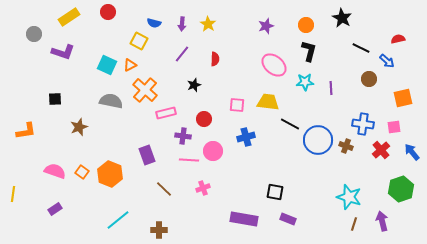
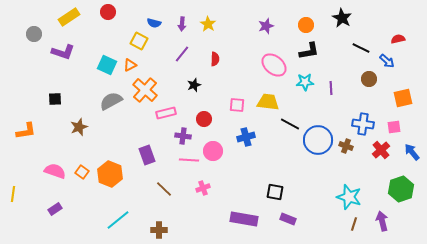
black L-shape at (309, 51): rotated 65 degrees clockwise
gray semicircle at (111, 101): rotated 40 degrees counterclockwise
